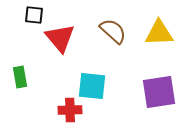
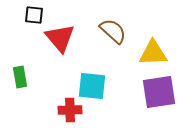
yellow triangle: moved 6 px left, 20 px down
